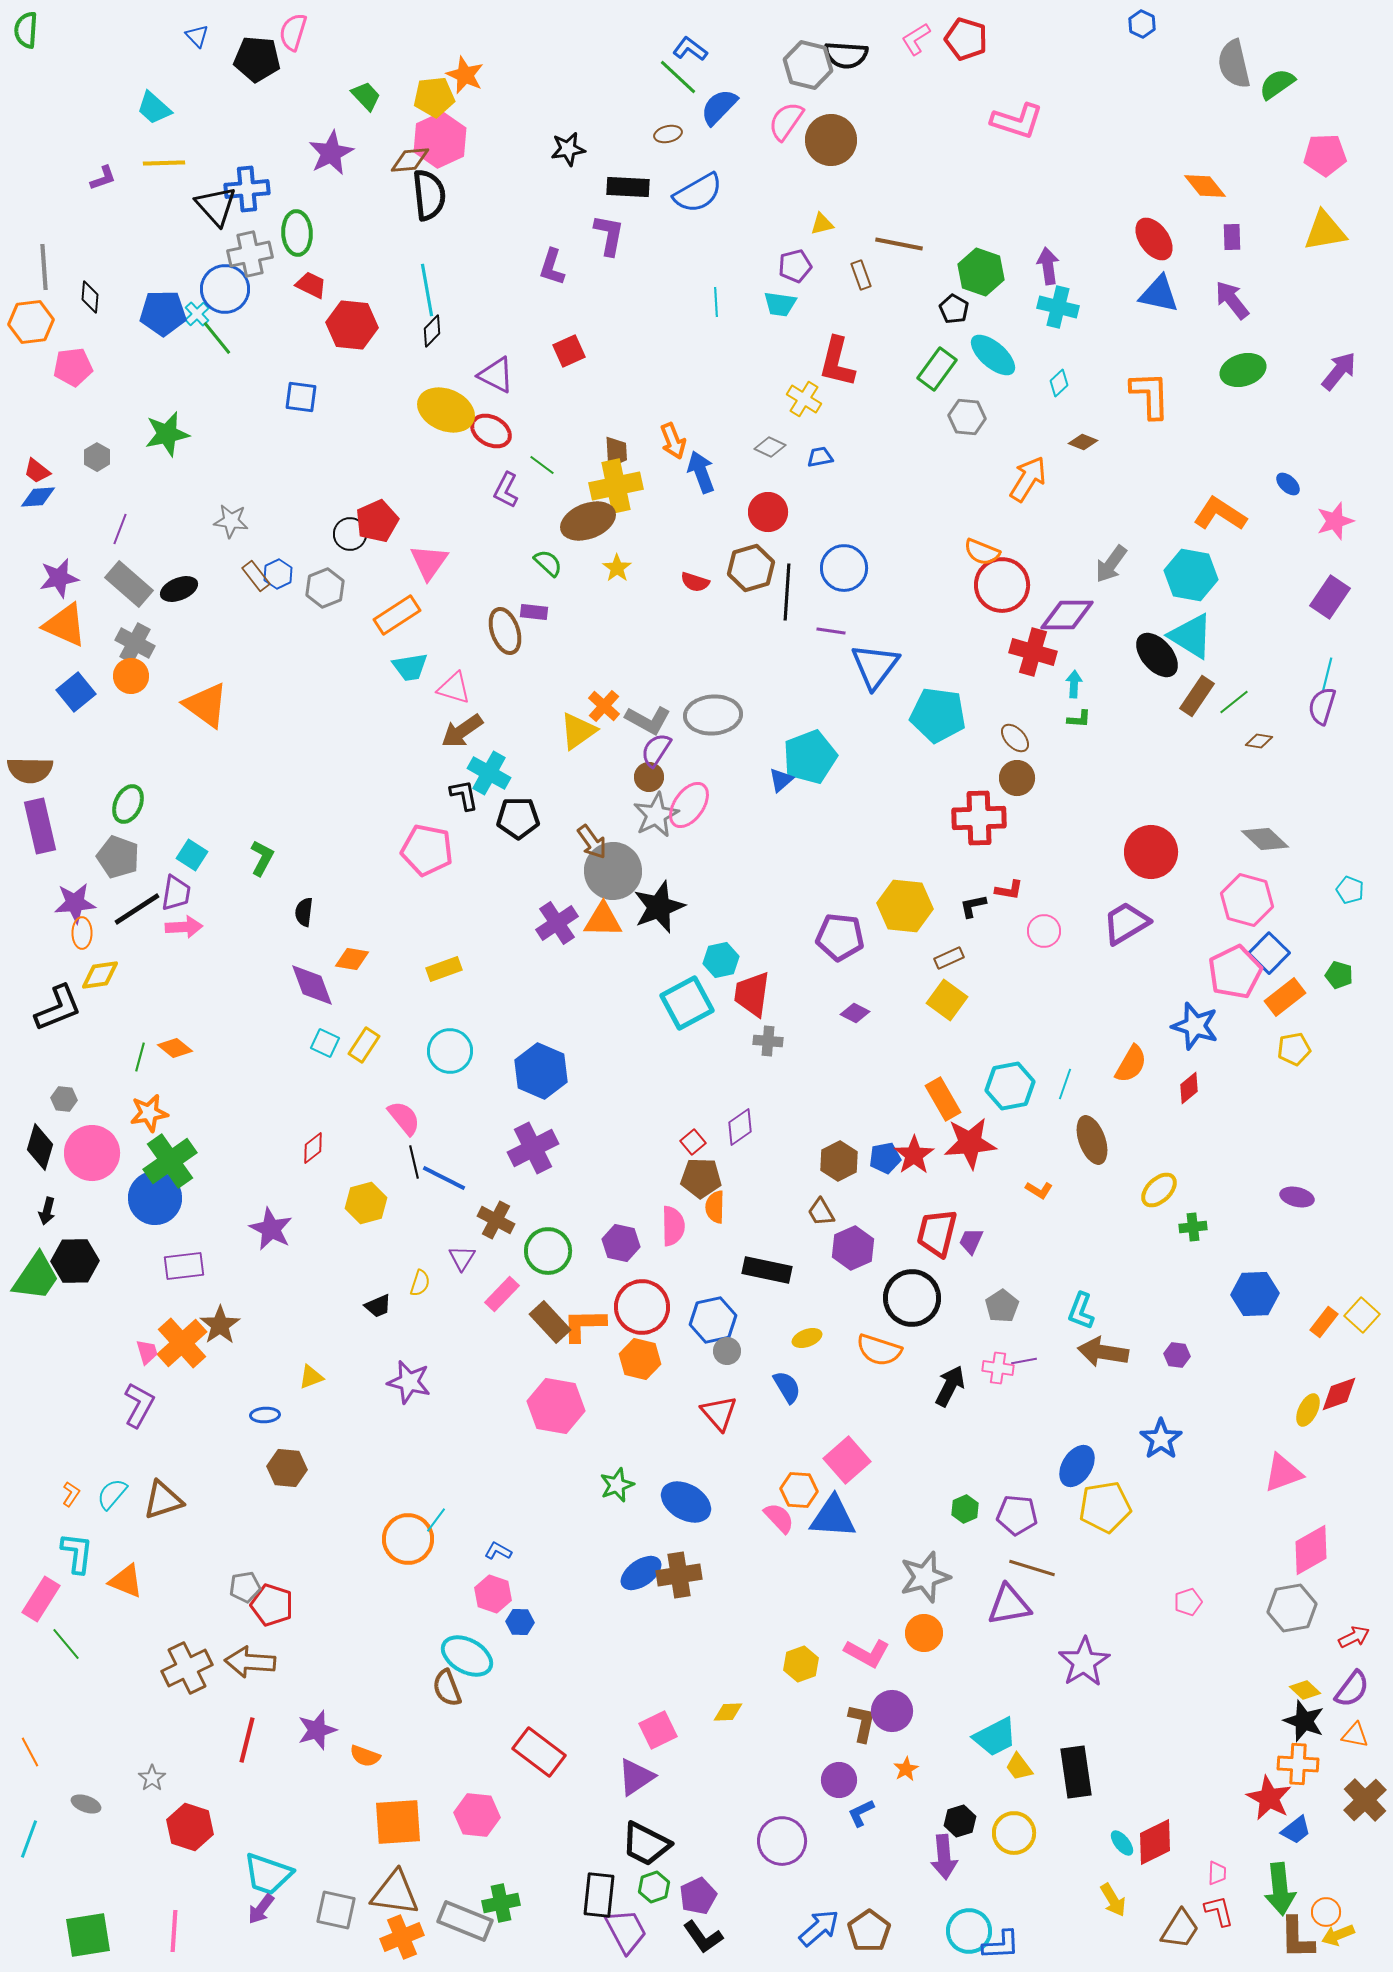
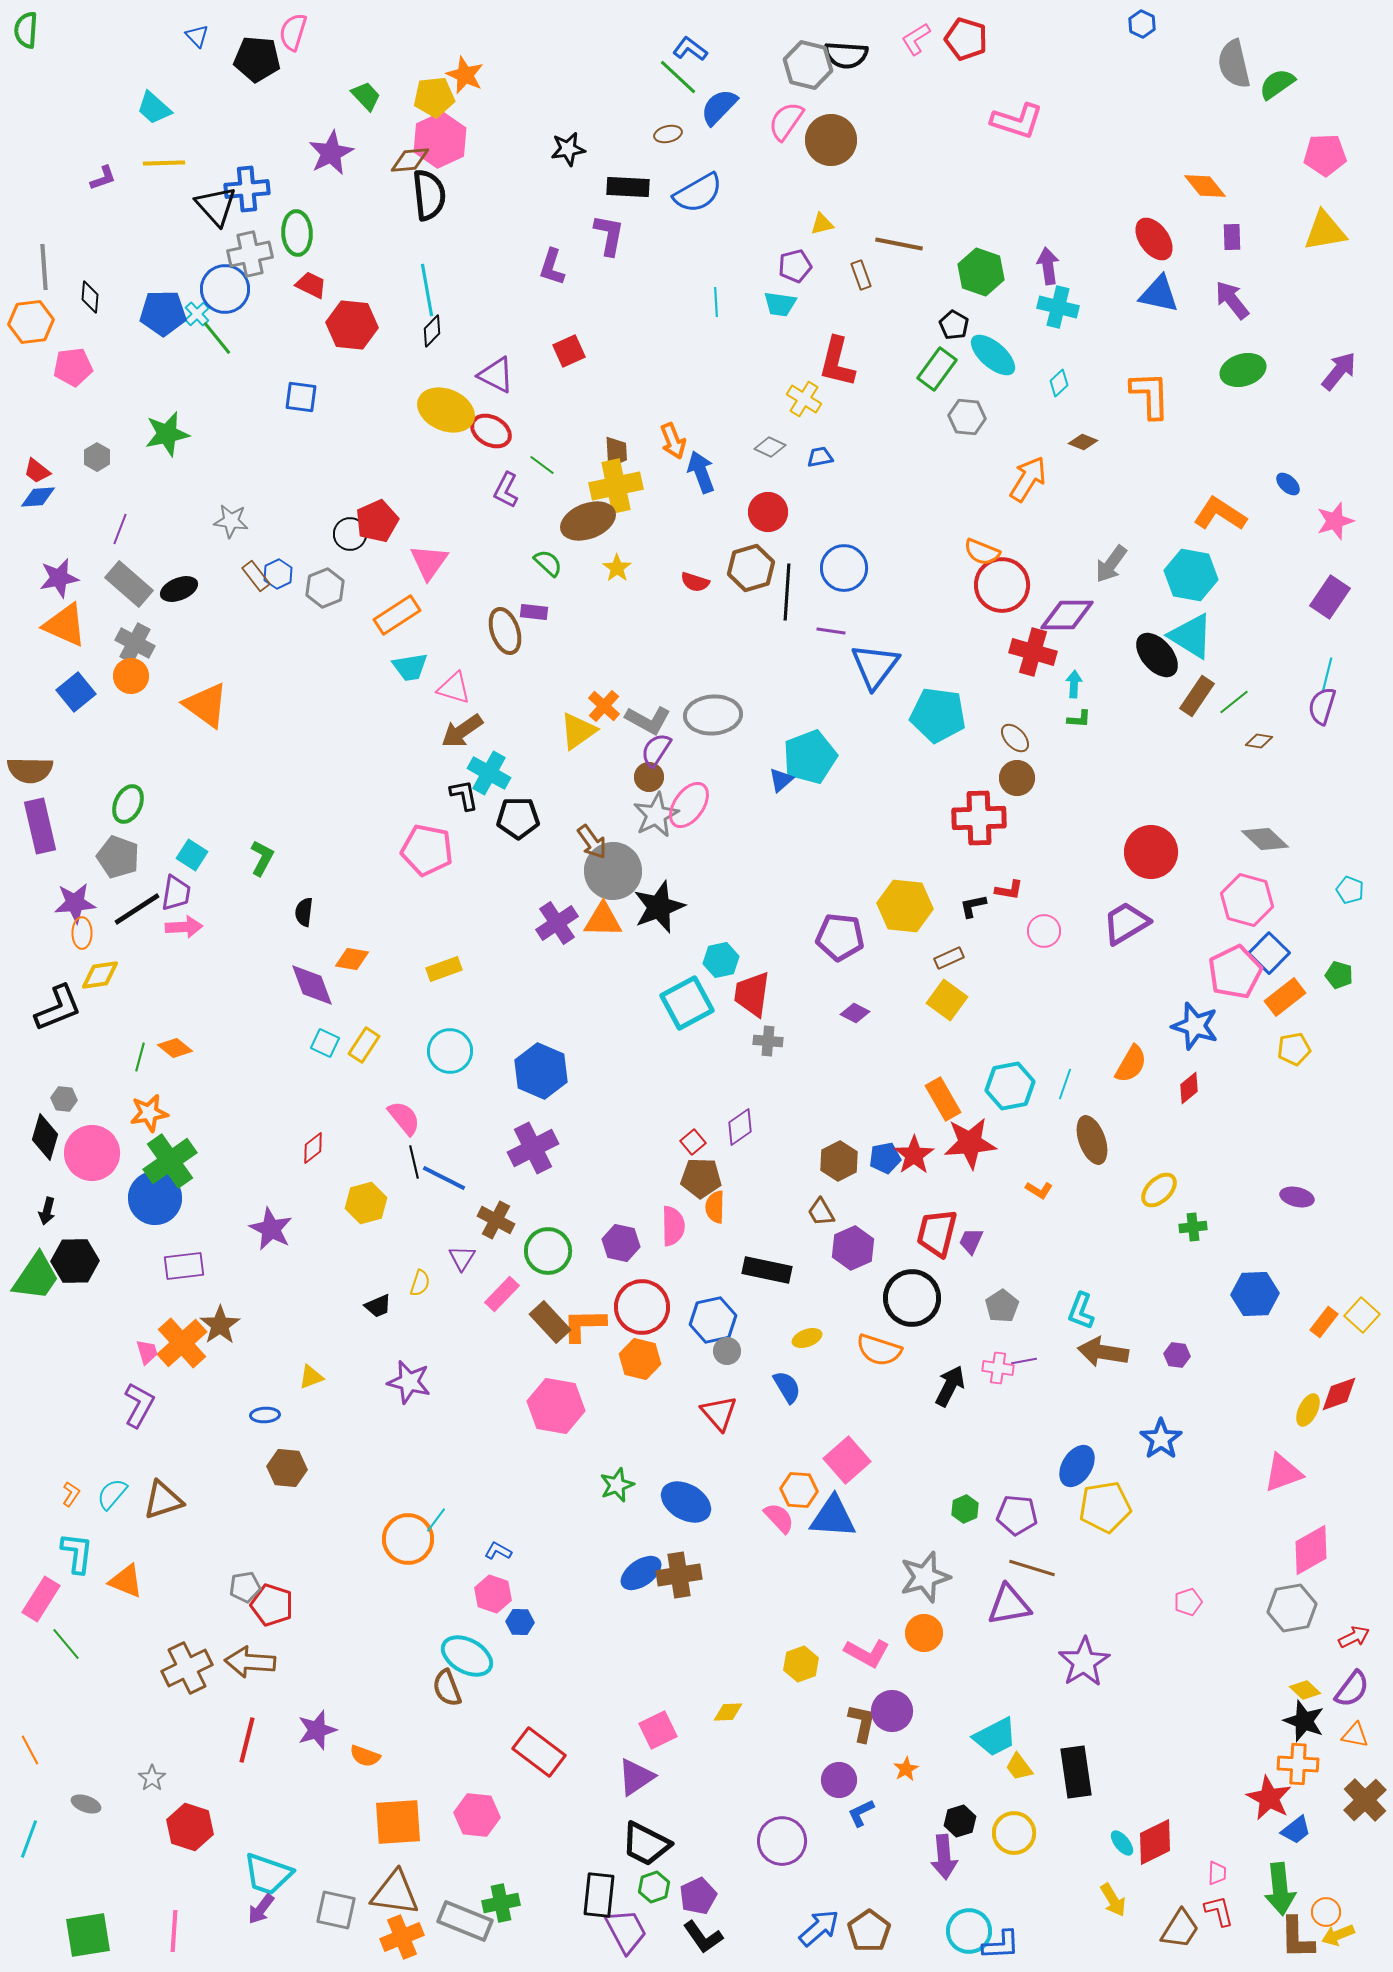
black pentagon at (954, 309): moved 16 px down
black diamond at (40, 1147): moved 5 px right, 10 px up
orange line at (30, 1752): moved 2 px up
